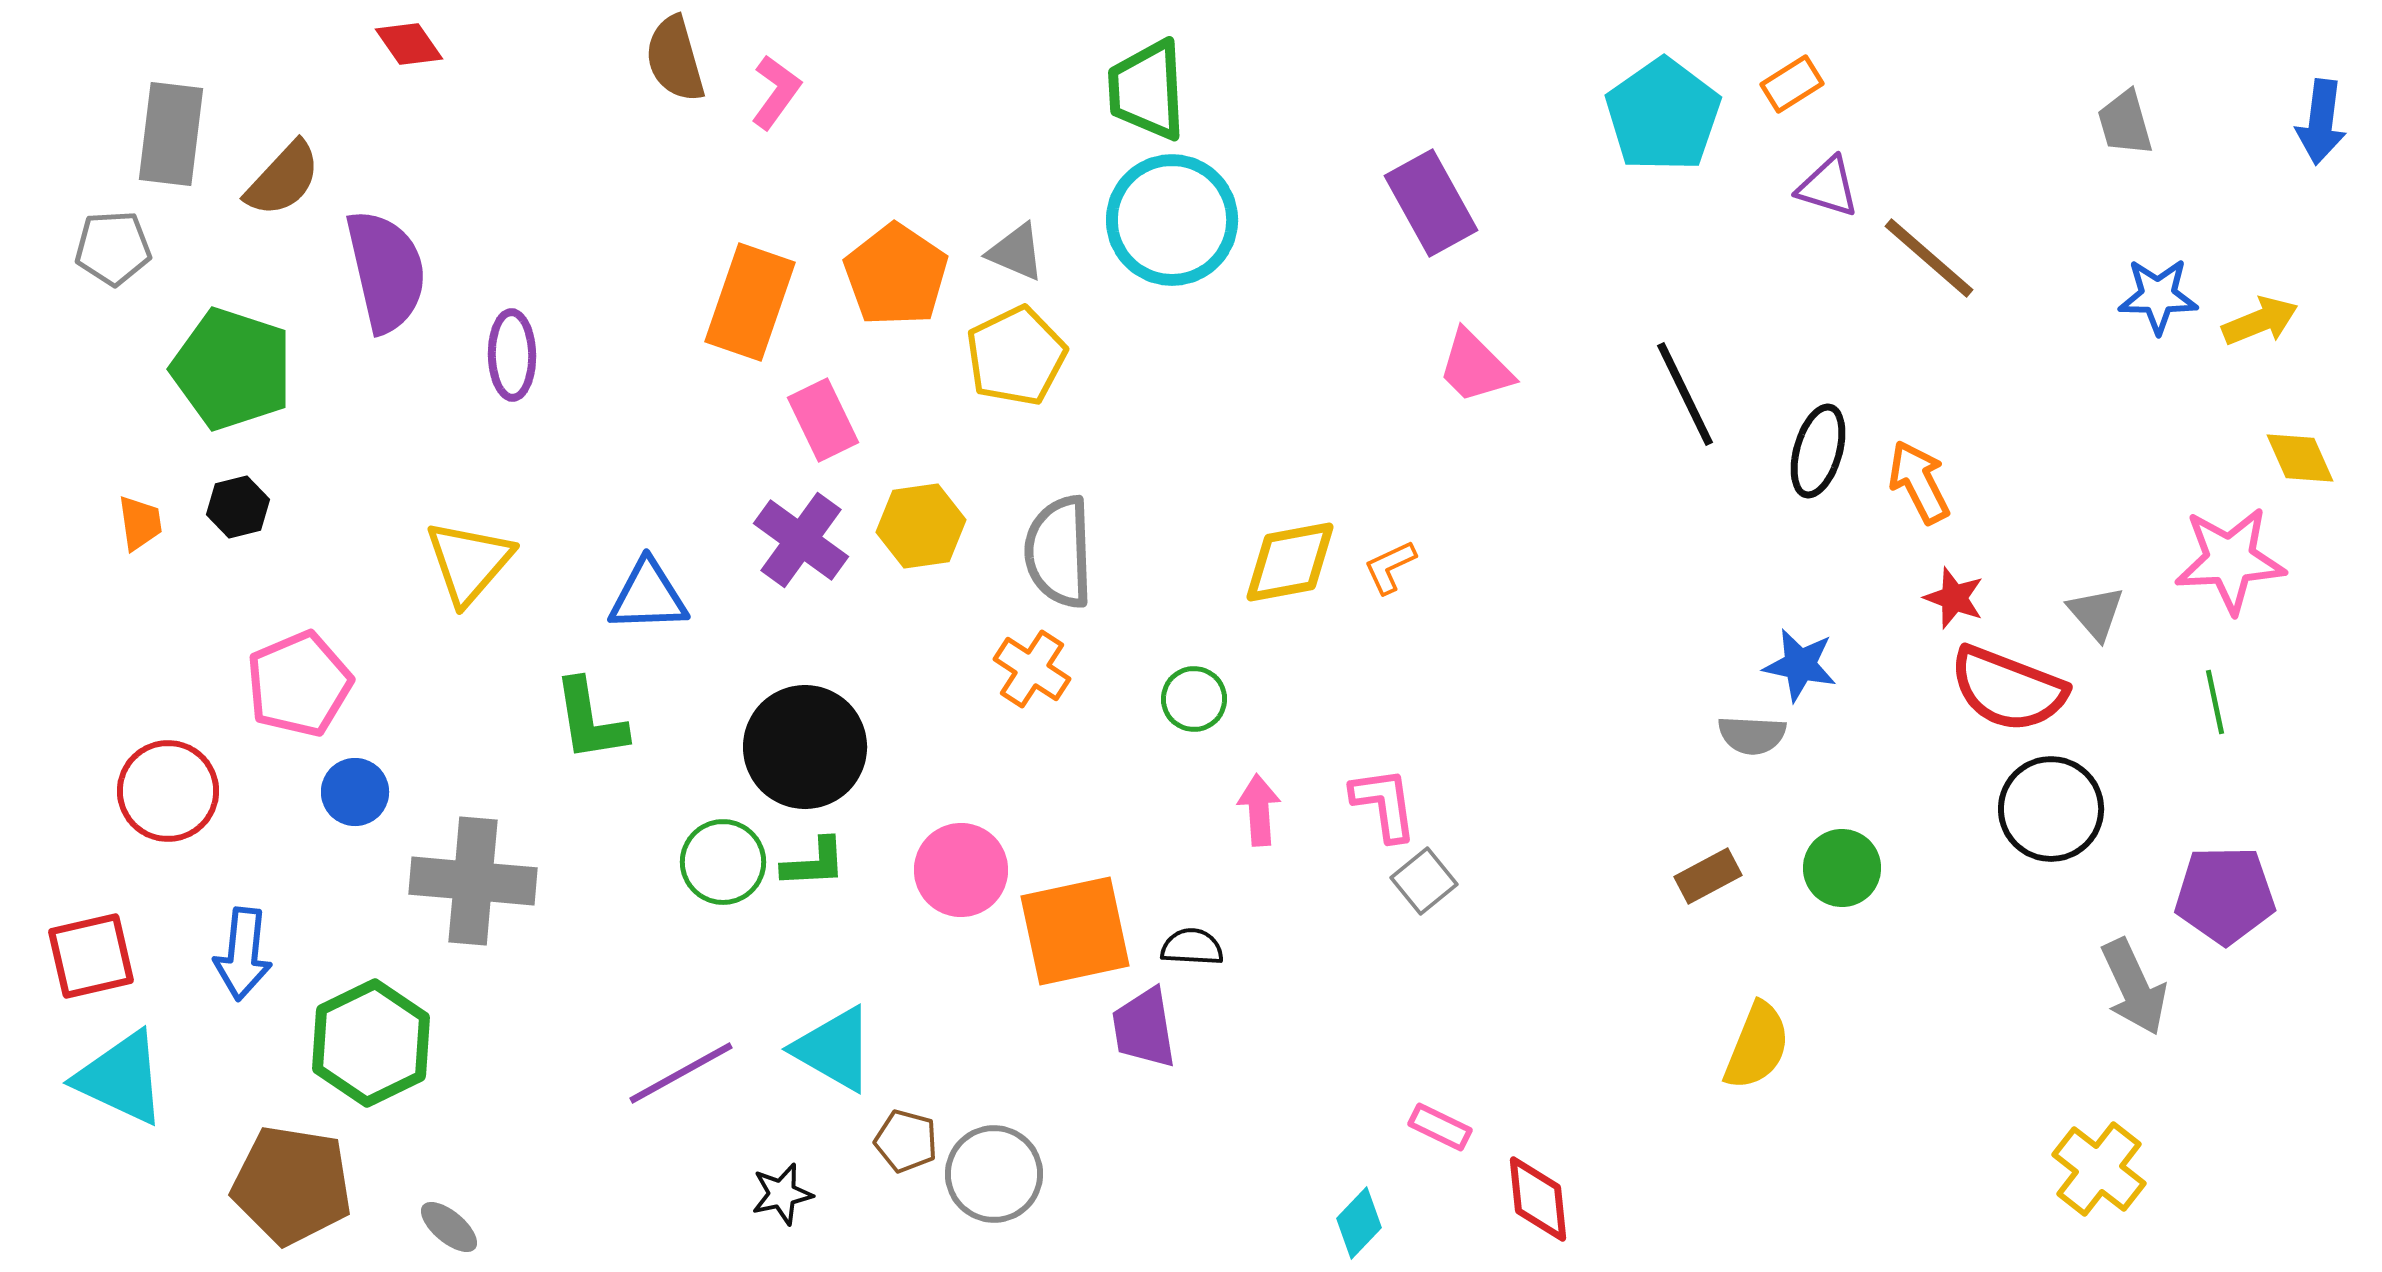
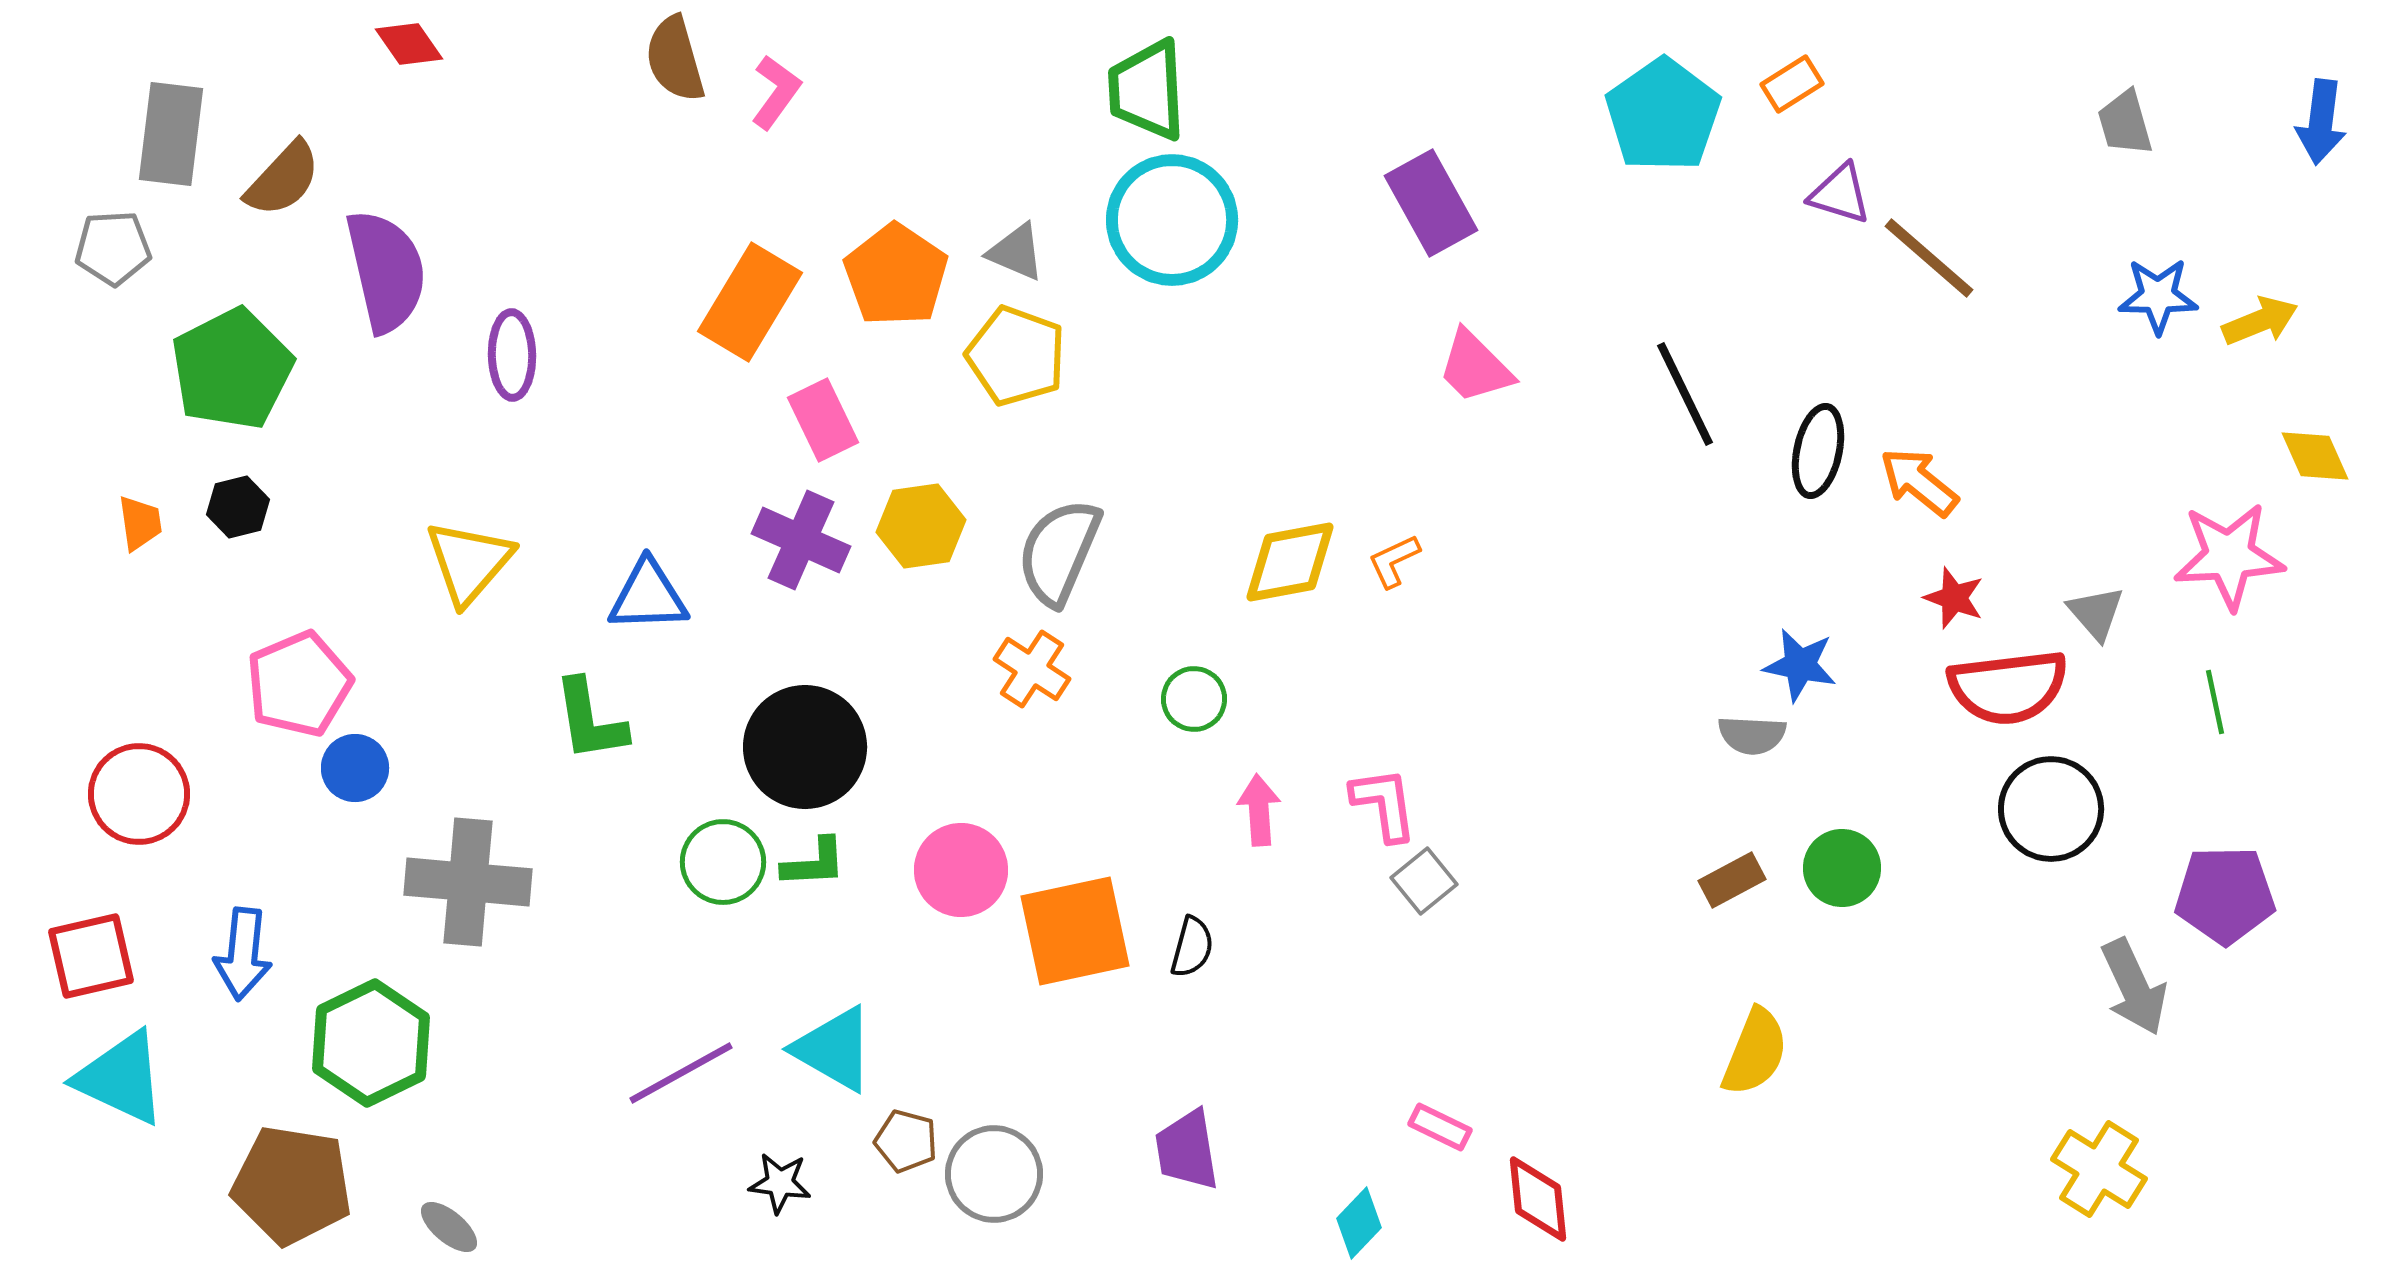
purple triangle at (1828, 187): moved 12 px right, 7 px down
orange rectangle at (750, 302): rotated 12 degrees clockwise
yellow pentagon at (1016, 356): rotated 26 degrees counterclockwise
green pentagon at (232, 369): rotated 27 degrees clockwise
black ellipse at (1818, 451): rotated 4 degrees counterclockwise
yellow diamond at (2300, 458): moved 15 px right, 2 px up
orange arrow at (1919, 482): rotated 24 degrees counterclockwise
purple cross at (801, 540): rotated 12 degrees counterclockwise
gray semicircle at (1059, 552): rotated 25 degrees clockwise
pink star at (2230, 560): moved 1 px left, 4 px up
orange L-shape at (1390, 567): moved 4 px right, 6 px up
red semicircle at (2008, 689): moved 2 px up; rotated 28 degrees counterclockwise
red circle at (168, 791): moved 29 px left, 3 px down
blue circle at (355, 792): moved 24 px up
brown rectangle at (1708, 876): moved 24 px right, 4 px down
gray cross at (473, 881): moved 5 px left, 1 px down
black semicircle at (1192, 947): rotated 102 degrees clockwise
purple trapezoid at (1144, 1028): moved 43 px right, 122 px down
yellow semicircle at (1757, 1046): moved 2 px left, 6 px down
yellow cross at (2099, 1169): rotated 6 degrees counterclockwise
black star at (782, 1194): moved 2 px left, 11 px up; rotated 20 degrees clockwise
